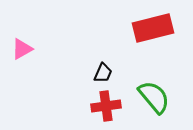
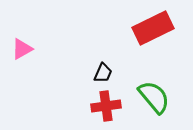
red rectangle: rotated 12 degrees counterclockwise
